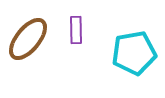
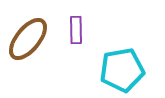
cyan pentagon: moved 12 px left, 17 px down
